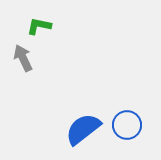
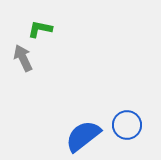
green L-shape: moved 1 px right, 3 px down
blue semicircle: moved 7 px down
